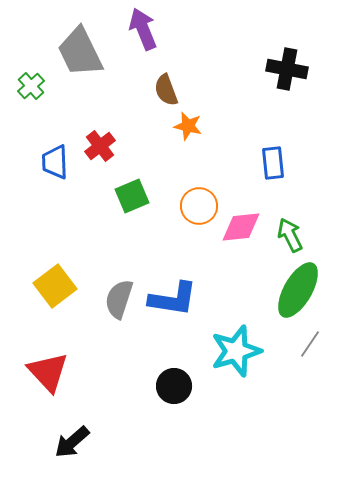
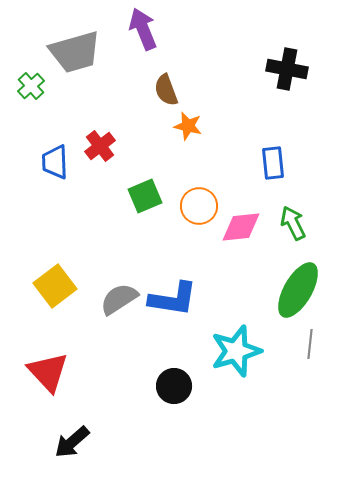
gray trapezoid: moved 5 px left; rotated 80 degrees counterclockwise
green square: moved 13 px right
green arrow: moved 3 px right, 12 px up
gray semicircle: rotated 39 degrees clockwise
gray line: rotated 28 degrees counterclockwise
